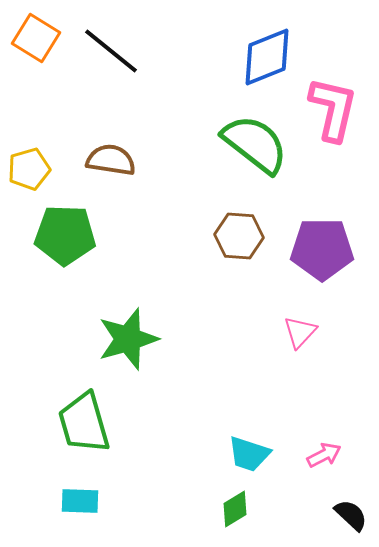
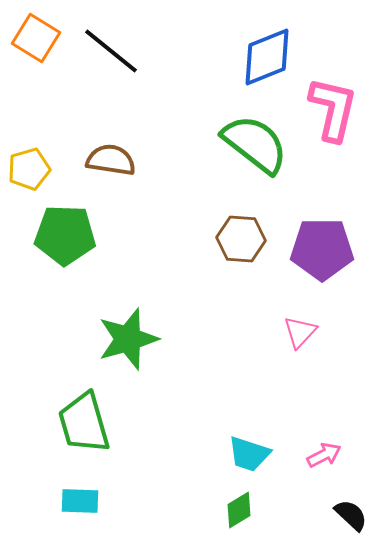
brown hexagon: moved 2 px right, 3 px down
green diamond: moved 4 px right, 1 px down
